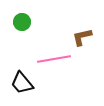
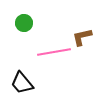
green circle: moved 2 px right, 1 px down
pink line: moved 7 px up
